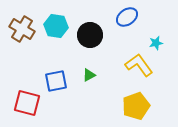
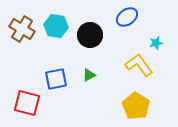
blue square: moved 2 px up
yellow pentagon: rotated 20 degrees counterclockwise
